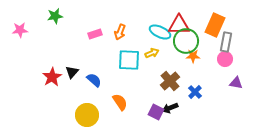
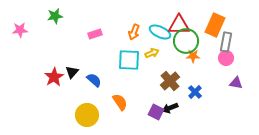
orange arrow: moved 14 px right
pink circle: moved 1 px right, 1 px up
red star: moved 2 px right
